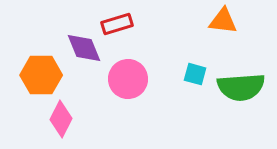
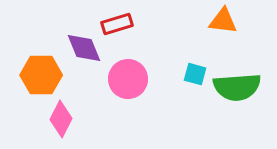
green semicircle: moved 4 px left
